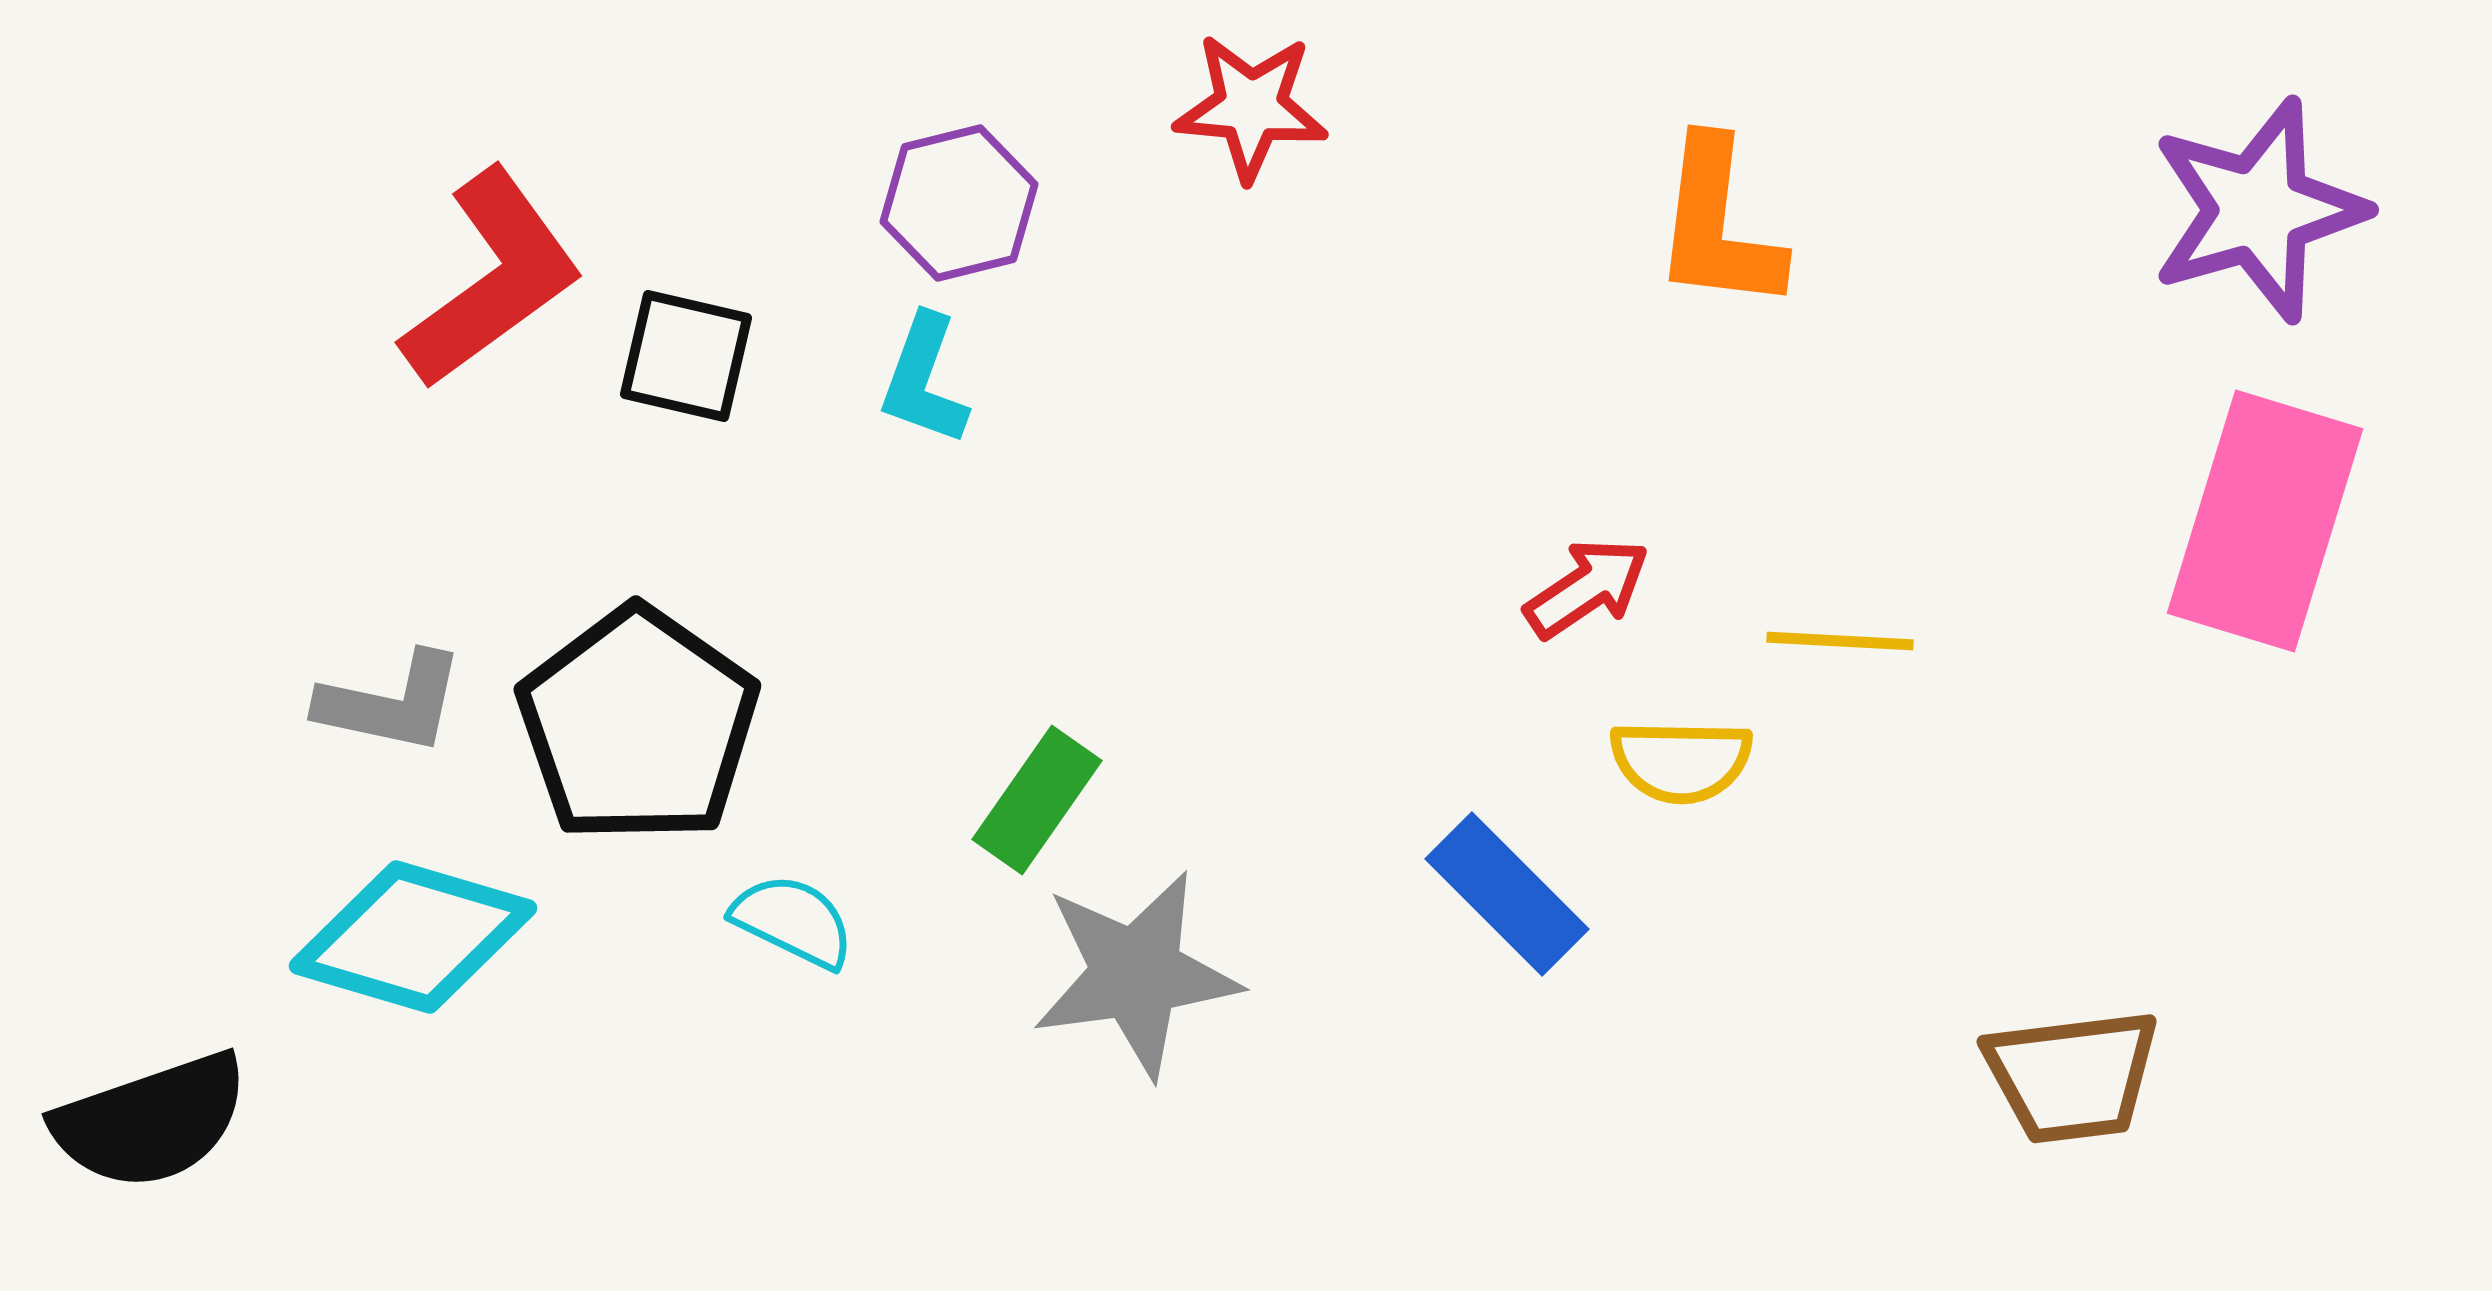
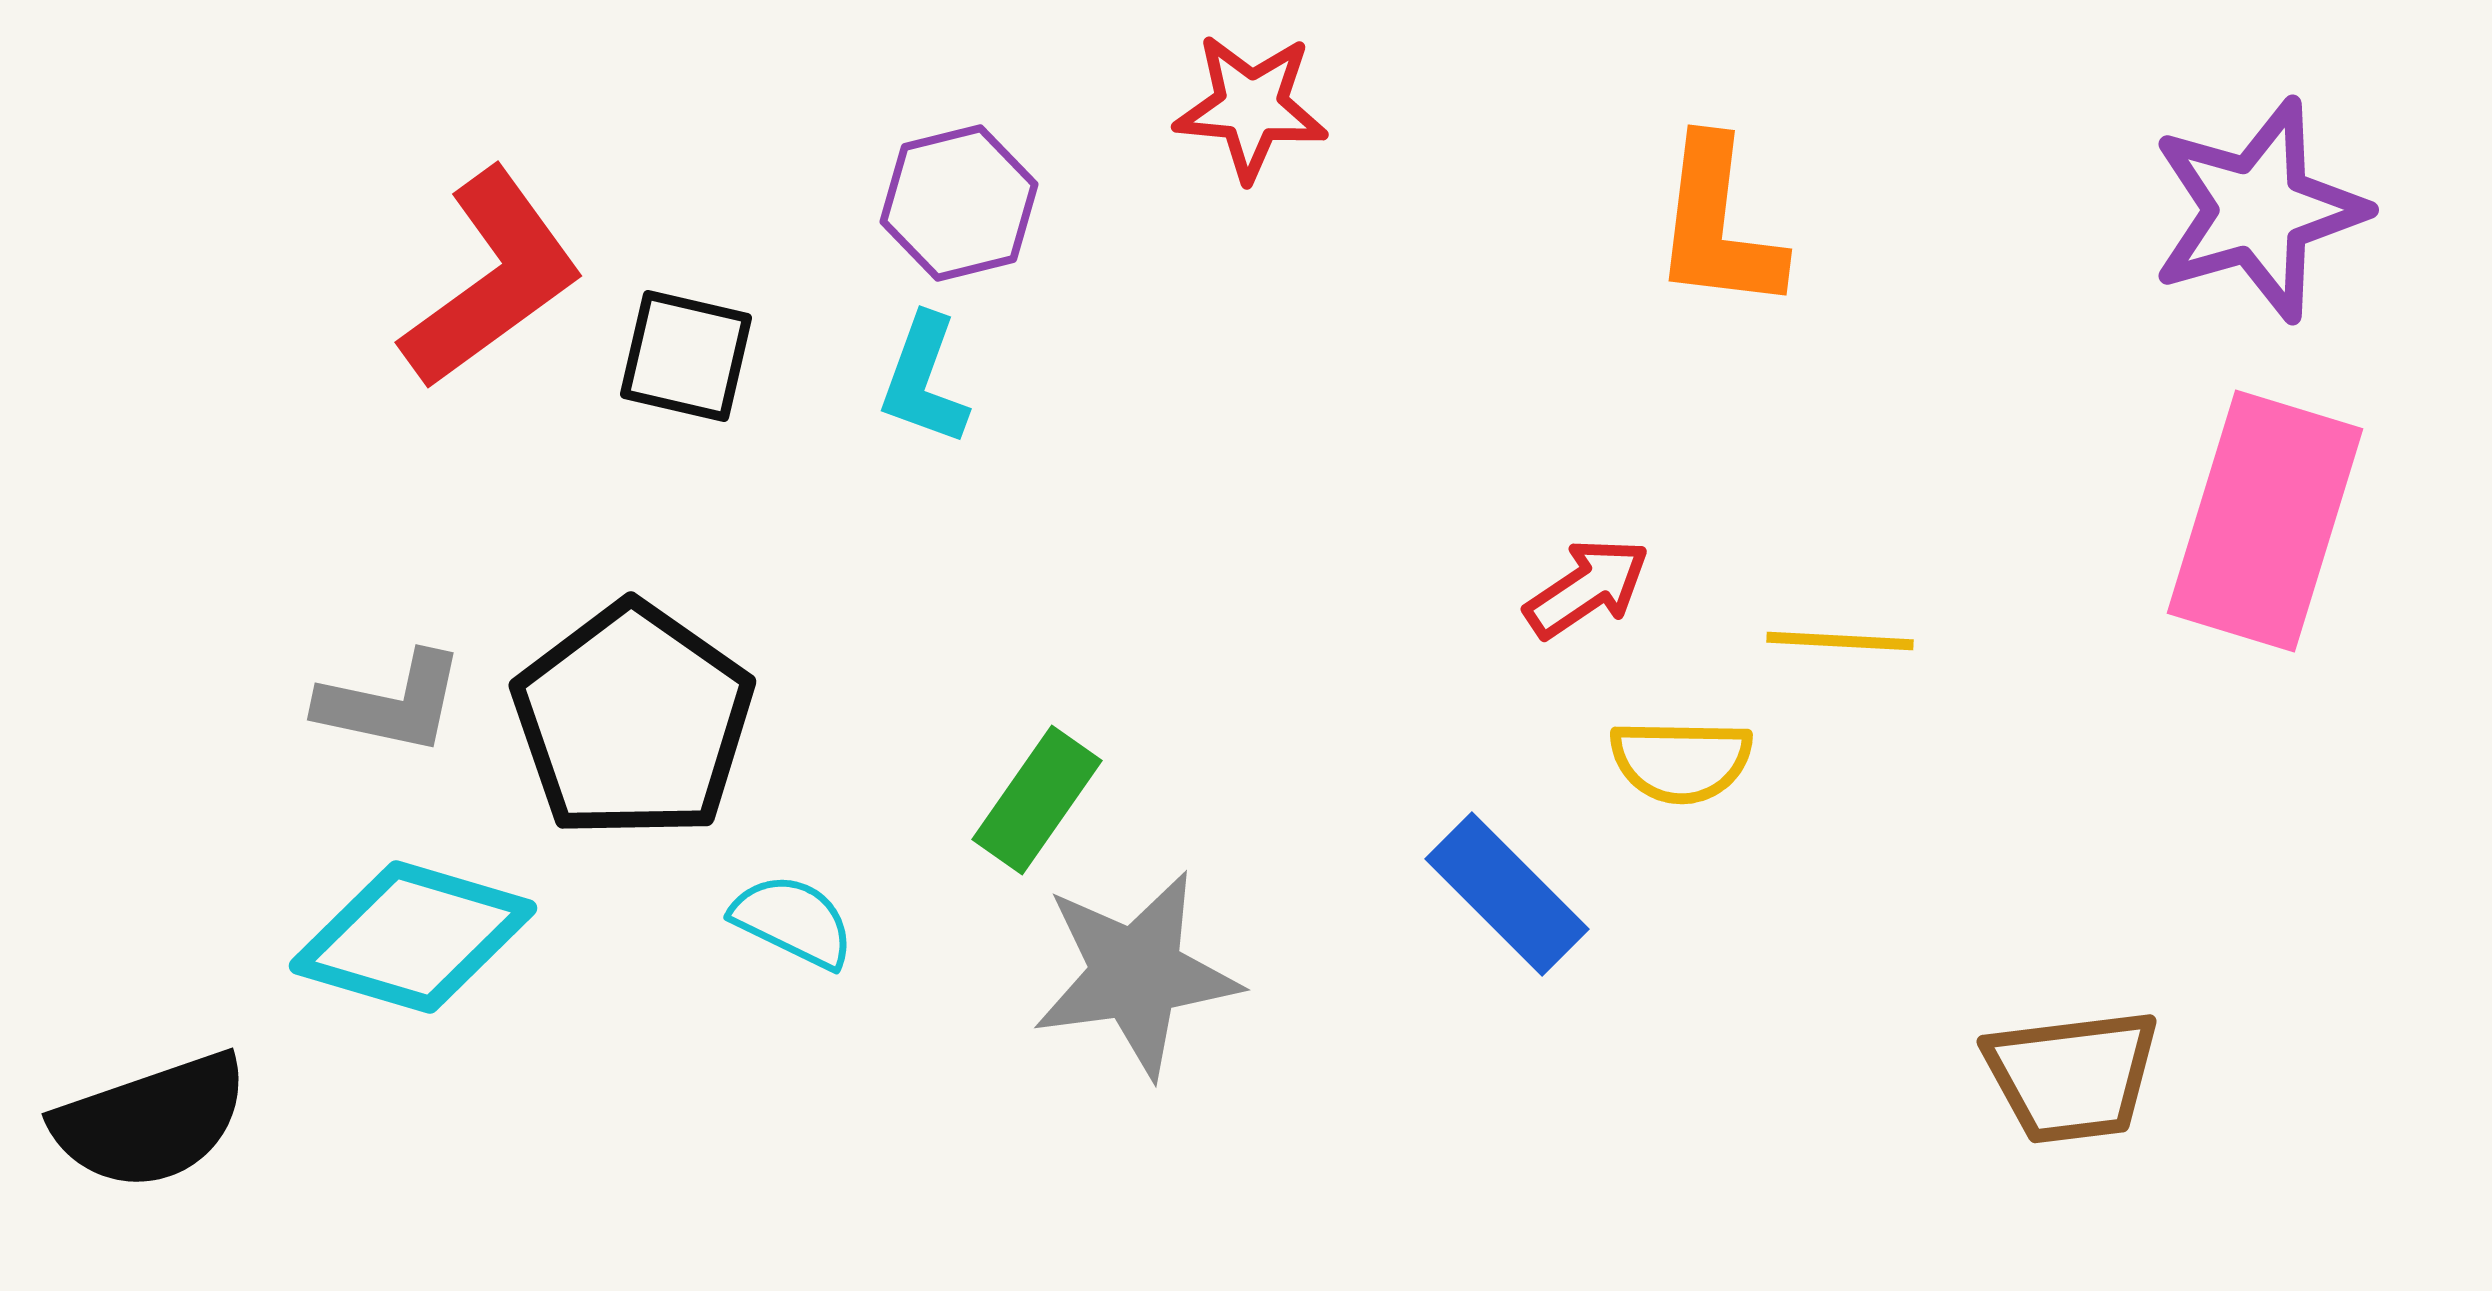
black pentagon: moved 5 px left, 4 px up
